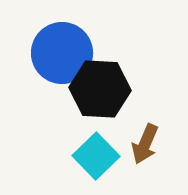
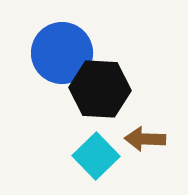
brown arrow: moved 5 px up; rotated 69 degrees clockwise
